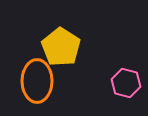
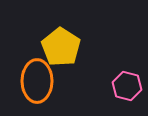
pink hexagon: moved 1 px right, 3 px down
